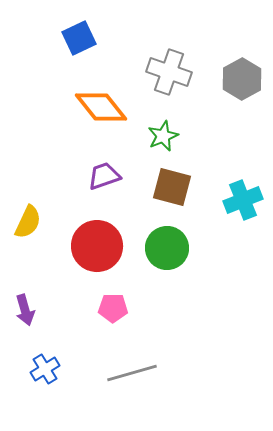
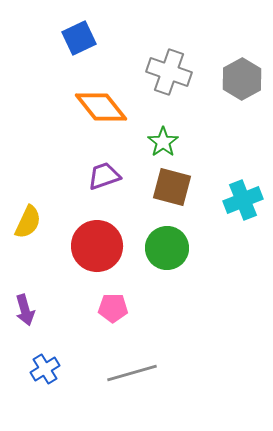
green star: moved 6 px down; rotated 12 degrees counterclockwise
